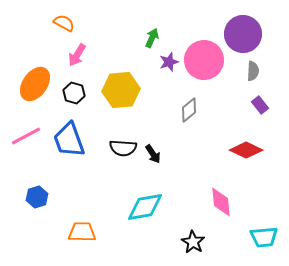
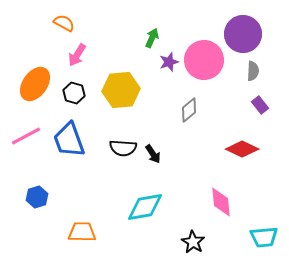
red diamond: moved 4 px left, 1 px up
